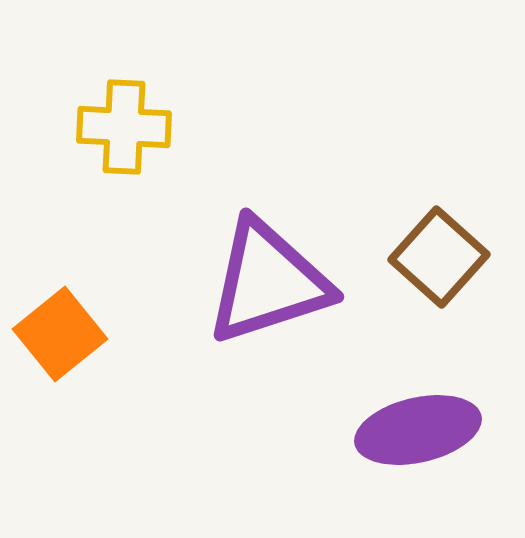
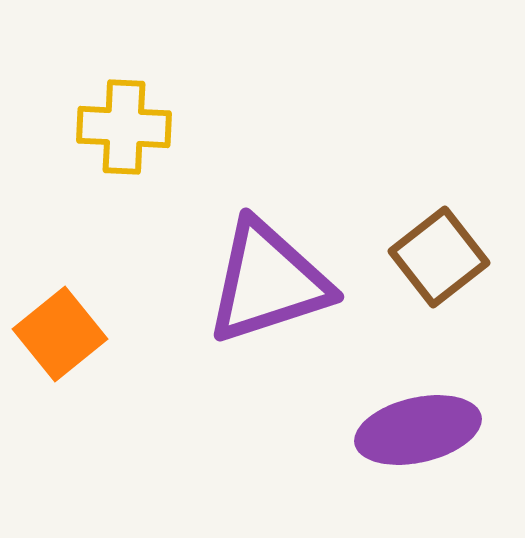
brown square: rotated 10 degrees clockwise
